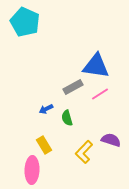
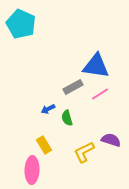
cyan pentagon: moved 4 px left, 2 px down
blue arrow: moved 2 px right
yellow L-shape: rotated 20 degrees clockwise
